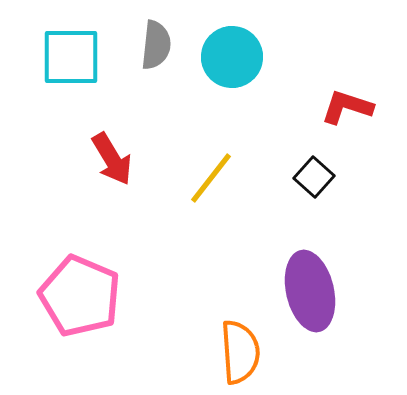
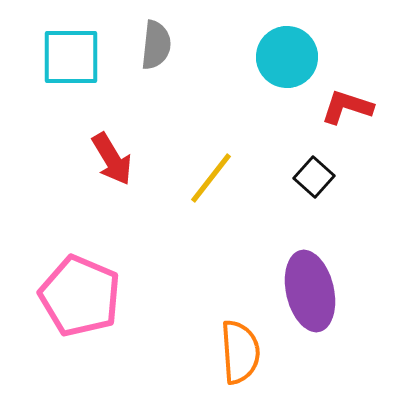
cyan circle: moved 55 px right
